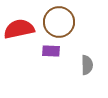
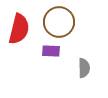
red semicircle: rotated 116 degrees clockwise
gray semicircle: moved 3 px left, 3 px down
